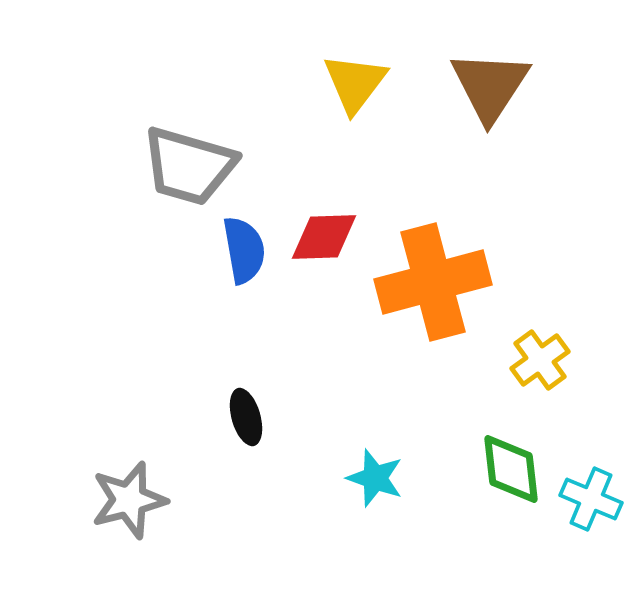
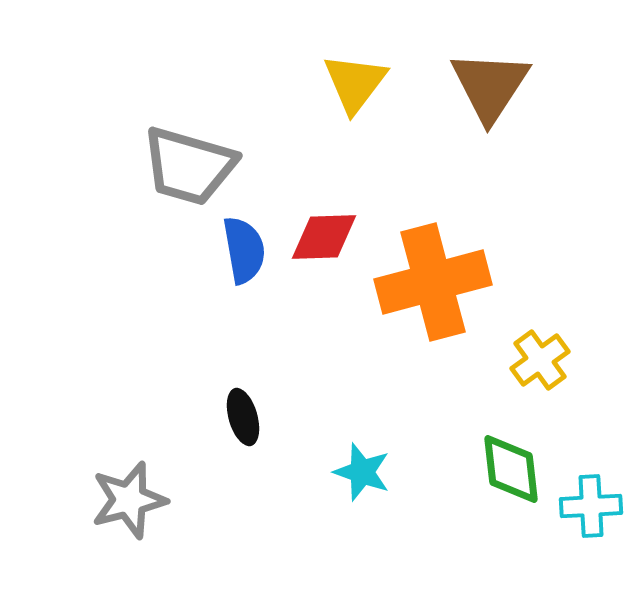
black ellipse: moved 3 px left
cyan star: moved 13 px left, 6 px up
cyan cross: moved 7 px down; rotated 26 degrees counterclockwise
